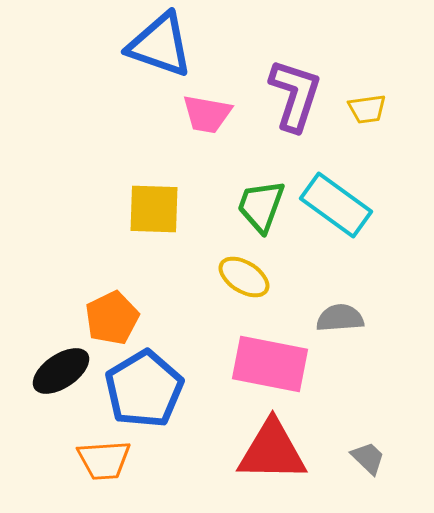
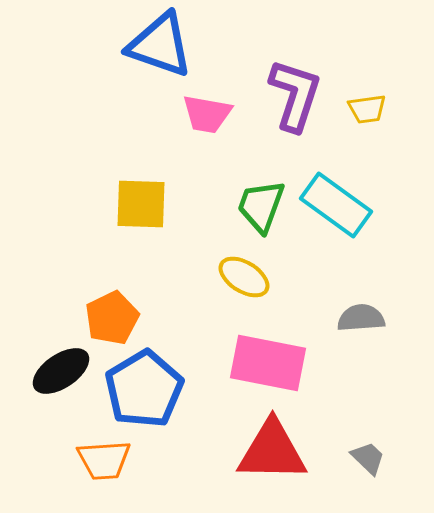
yellow square: moved 13 px left, 5 px up
gray semicircle: moved 21 px right
pink rectangle: moved 2 px left, 1 px up
